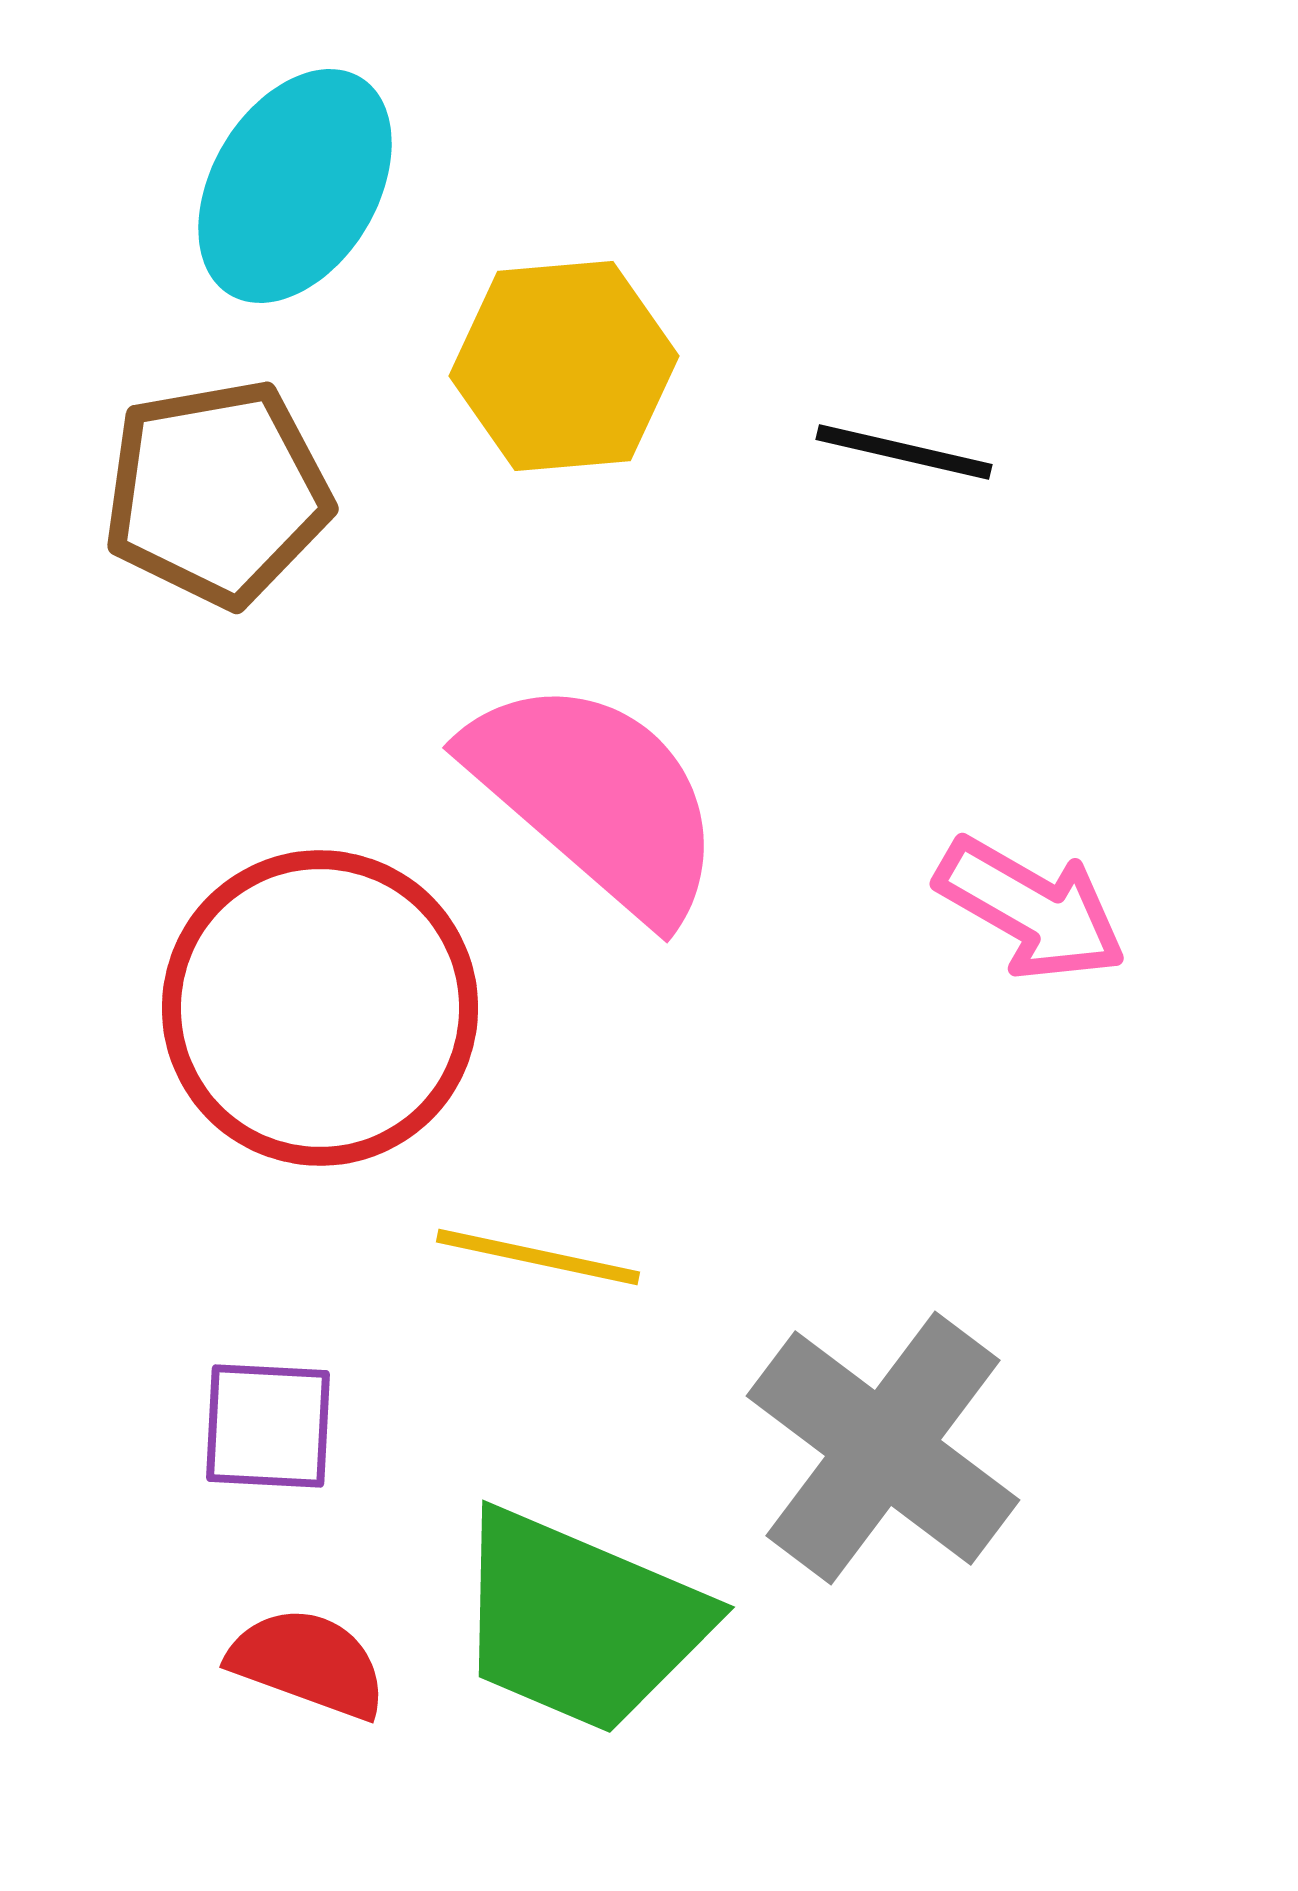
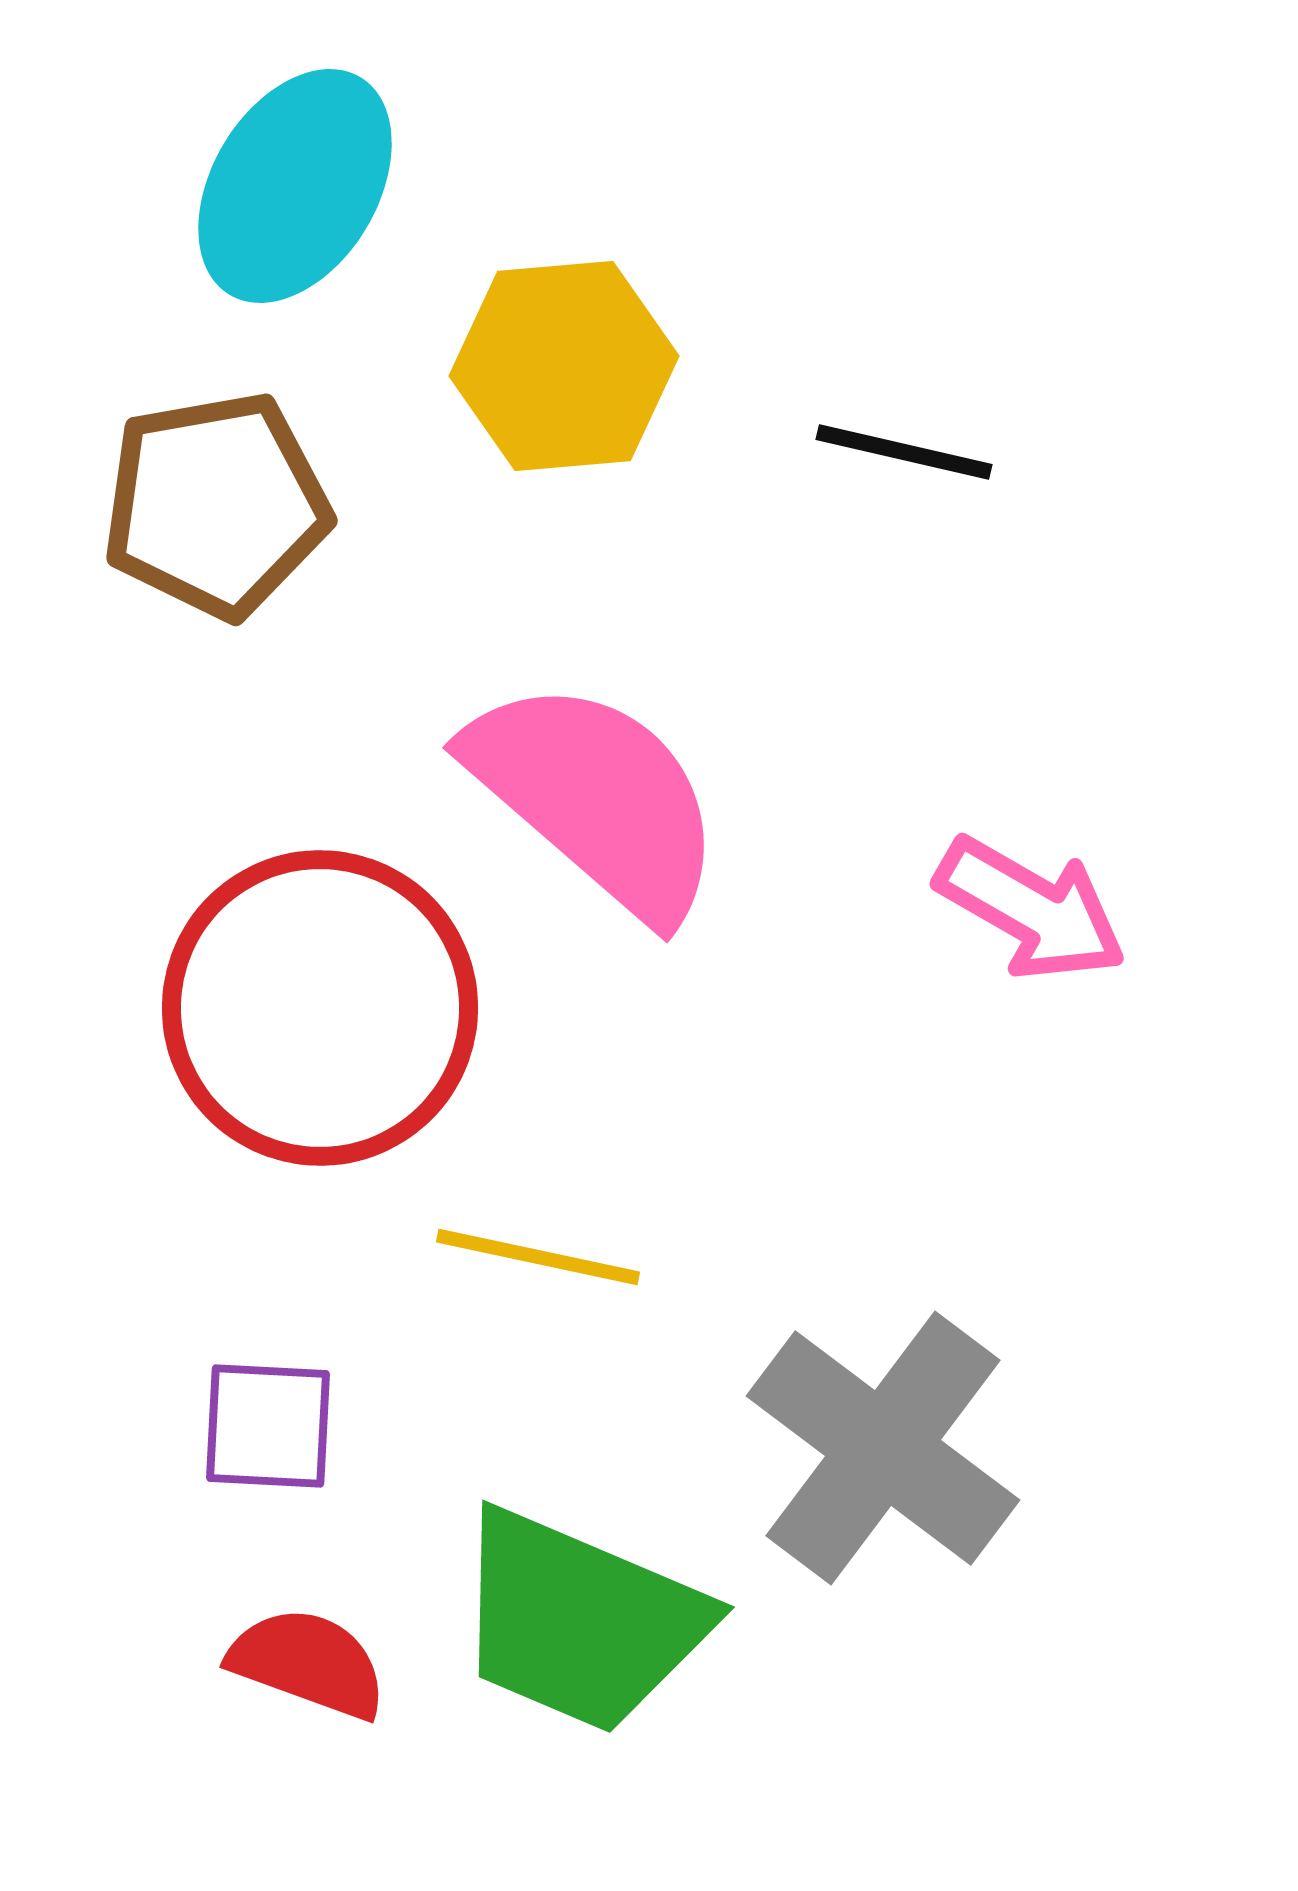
brown pentagon: moved 1 px left, 12 px down
